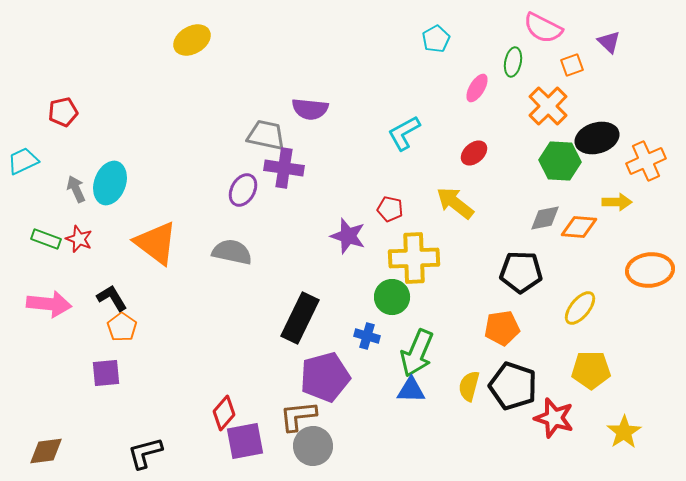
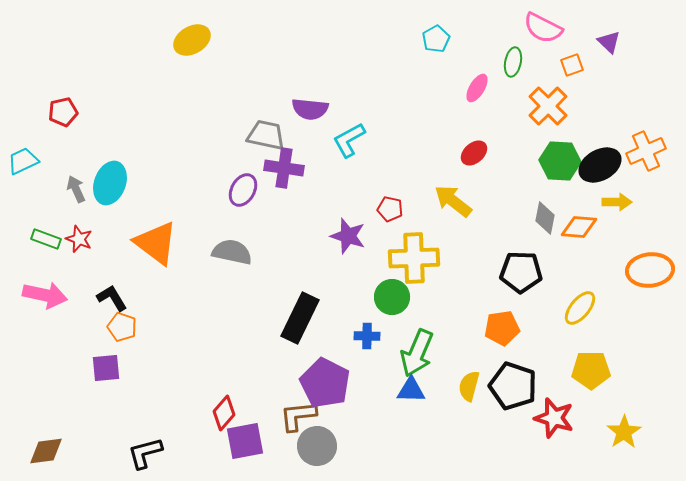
cyan L-shape at (404, 133): moved 55 px left, 7 px down
black ellipse at (597, 138): moved 3 px right, 27 px down; rotated 12 degrees counterclockwise
orange cross at (646, 161): moved 10 px up
yellow arrow at (455, 203): moved 2 px left, 2 px up
gray diamond at (545, 218): rotated 68 degrees counterclockwise
pink arrow at (49, 304): moved 4 px left, 9 px up; rotated 6 degrees clockwise
orange pentagon at (122, 327): rotated 16 degrees counterclockwise
blue cross at (367, 336): rotated 15 degrees counterclockwise
purple square at (106, 373): moved 5 px up
purple pentagon at (325, 377): moved 6 px down; rotated 30 degrees counterclockwise
gray circle at (313, 446): moved 4 px right
